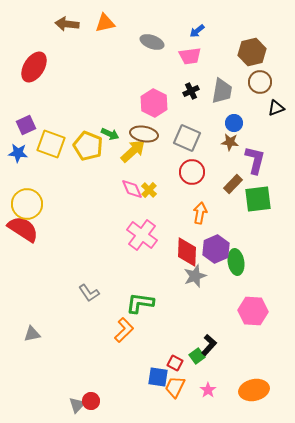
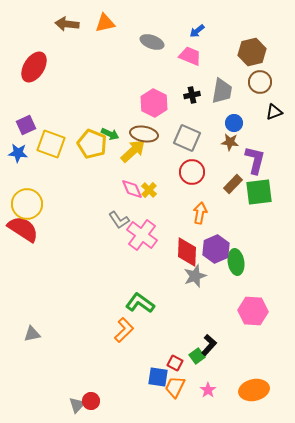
pink trapezoid at (190, 56): rotated 150 degrees counterclockwise
black cross at (191, 91): moved 1 px right, 4 px down; rotated 14 degrees clockwise
black triangle at (276, 108): moved 2 px left, 4 px down
yellow pentagon at (88, 146): moved 4 px right, 2 px up
green square at (258, 199): moved 1 px right, 7 px up
gray L-shape at (89, 293): moved 30 px right, 73 px up
green L-shape at (140, 303): rotated 28 degrees clockwise
